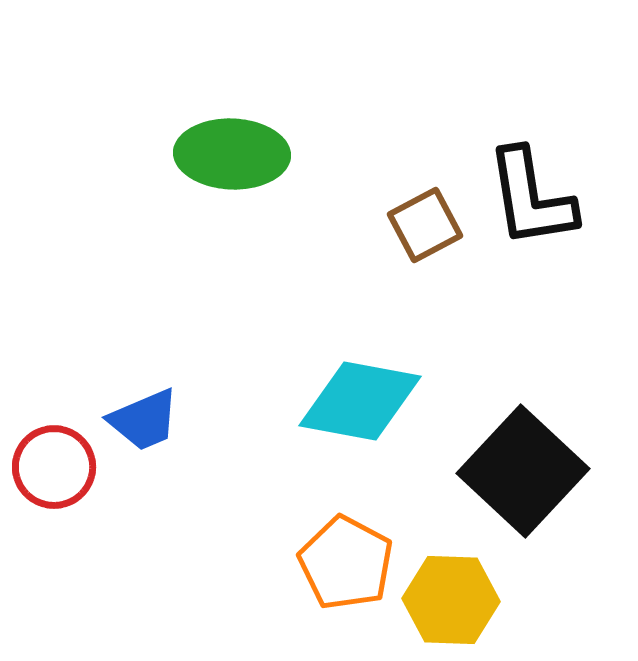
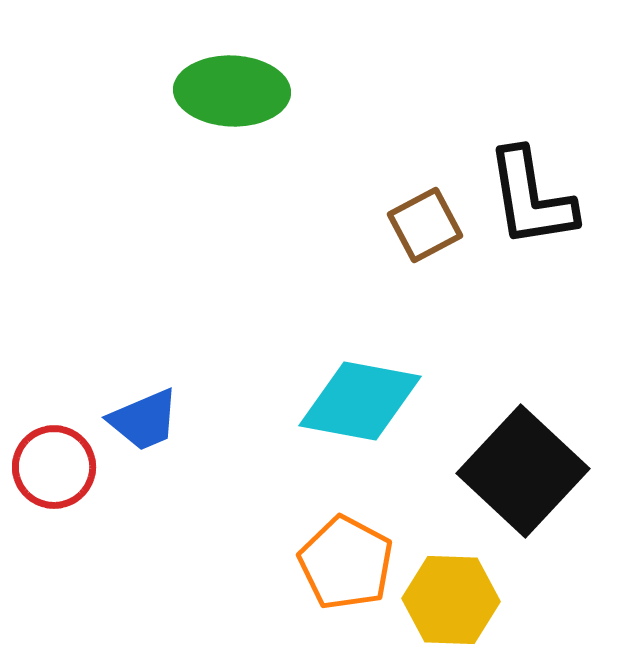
green ellipse: moved 63 px up
